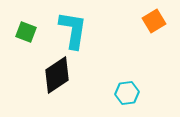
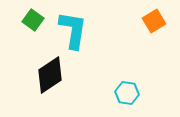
green square: moved 7 px right, 12 px up; rotated 15 degrees clockwise
black diamond: moved 7 px left
cyan hexagon: rotated 15 degrees clockwise
